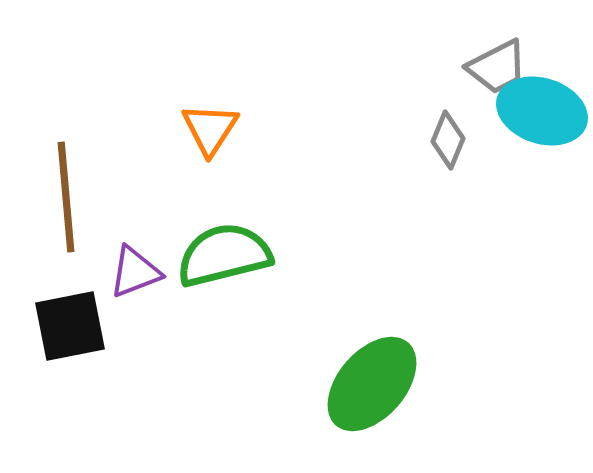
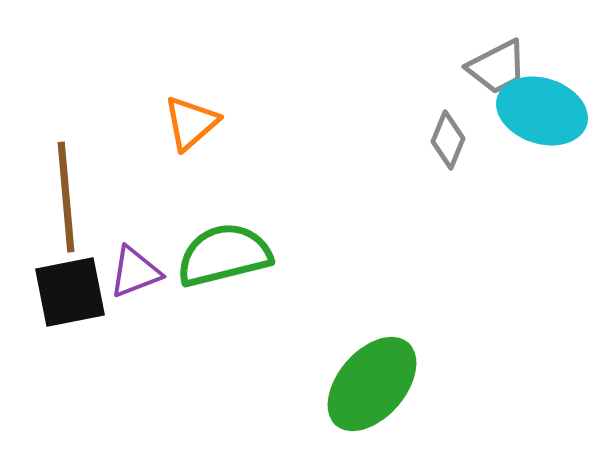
orange triangle: moved 19 px left, 6 px up; rotated 16 degrees clockwise
black square: moved 34 px up
